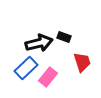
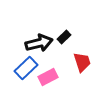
black rectangle: rotated 64 degrees counterclockwise
pink rectangle: rotated 24 degrees clockwise
